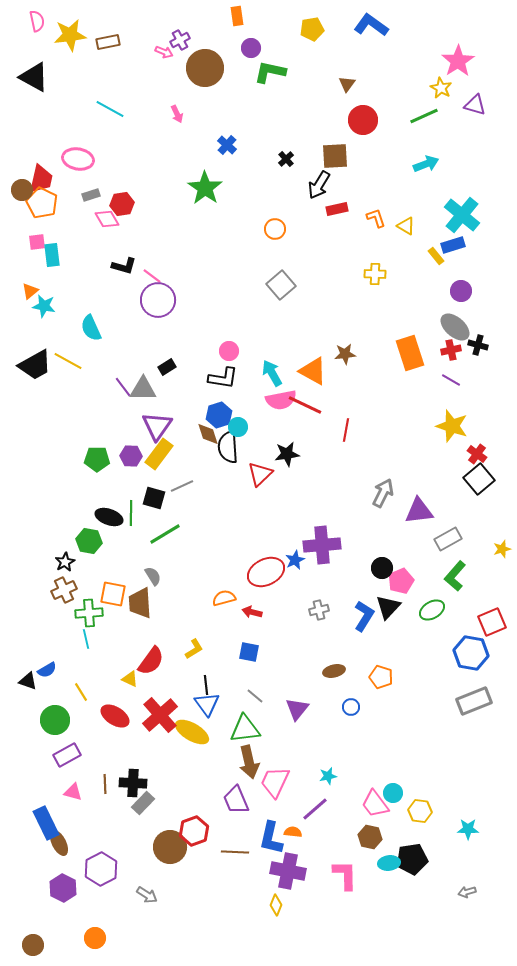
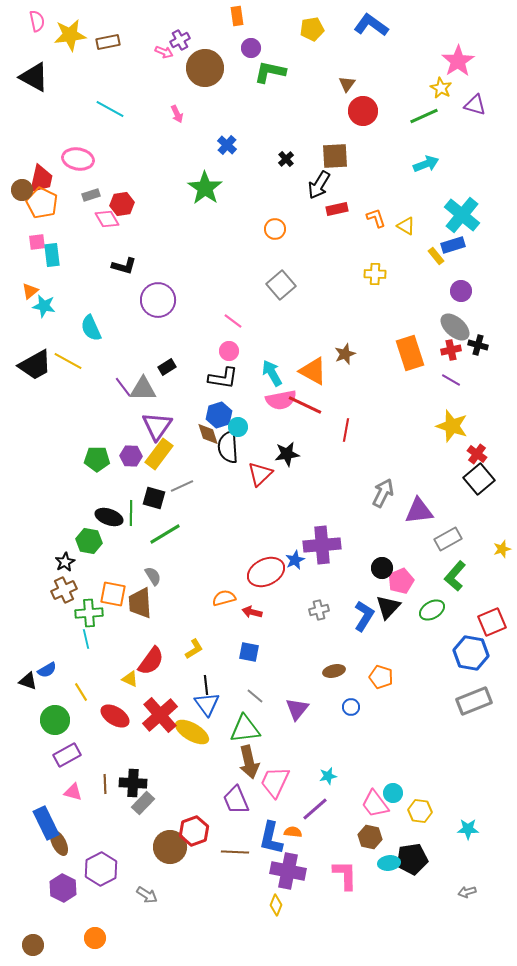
red circle at (363, 120): moved 9 px up
pink line at (152, 276): moved 81 px right, 45 px down
brown star at (345, 354): rotated 15 degrees counterclockwise
